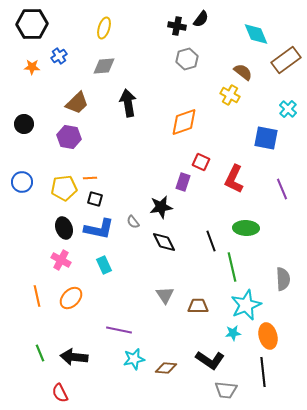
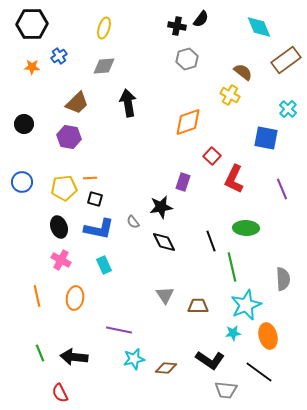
cyan diamond at (256, 34): moved 3 px right, 7 px up
orange diamond at (184, 122): moved 4 px right
red square at (201, 162): moved 11 px right, 6 px up; rotated 18 degrees clockwise
black ellipse at (64, 228): moved 5 px left, 1 px up
orange ellipse at (71, 298): moved 4 px right; rotated 35 degrees counterclockwise
black line at (263, 372): moved 4 px left; rotated 48 degrees counterclockwise
